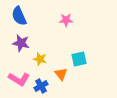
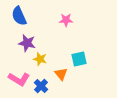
purple star: moved 6 px right
blue cross: rotated 16 degrees counterclockwise
